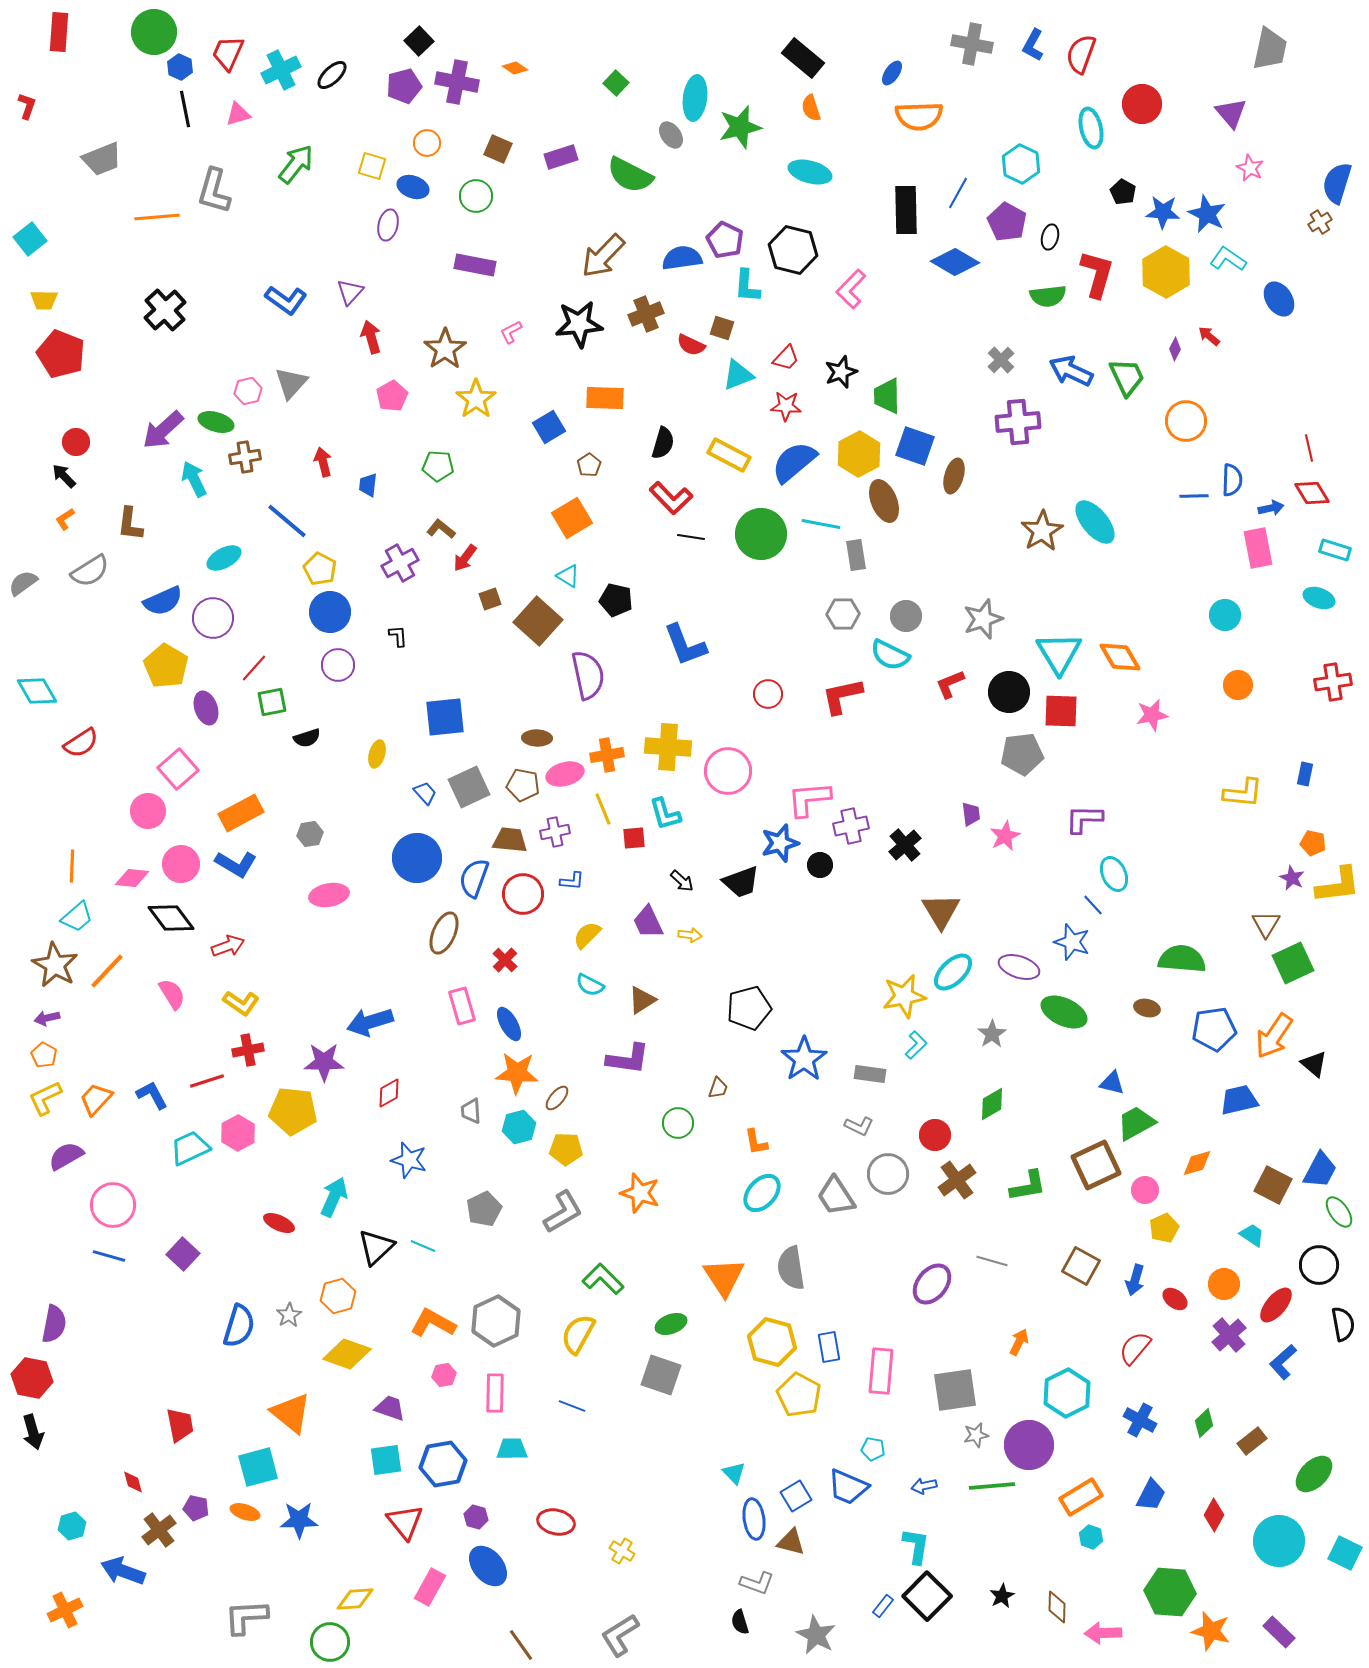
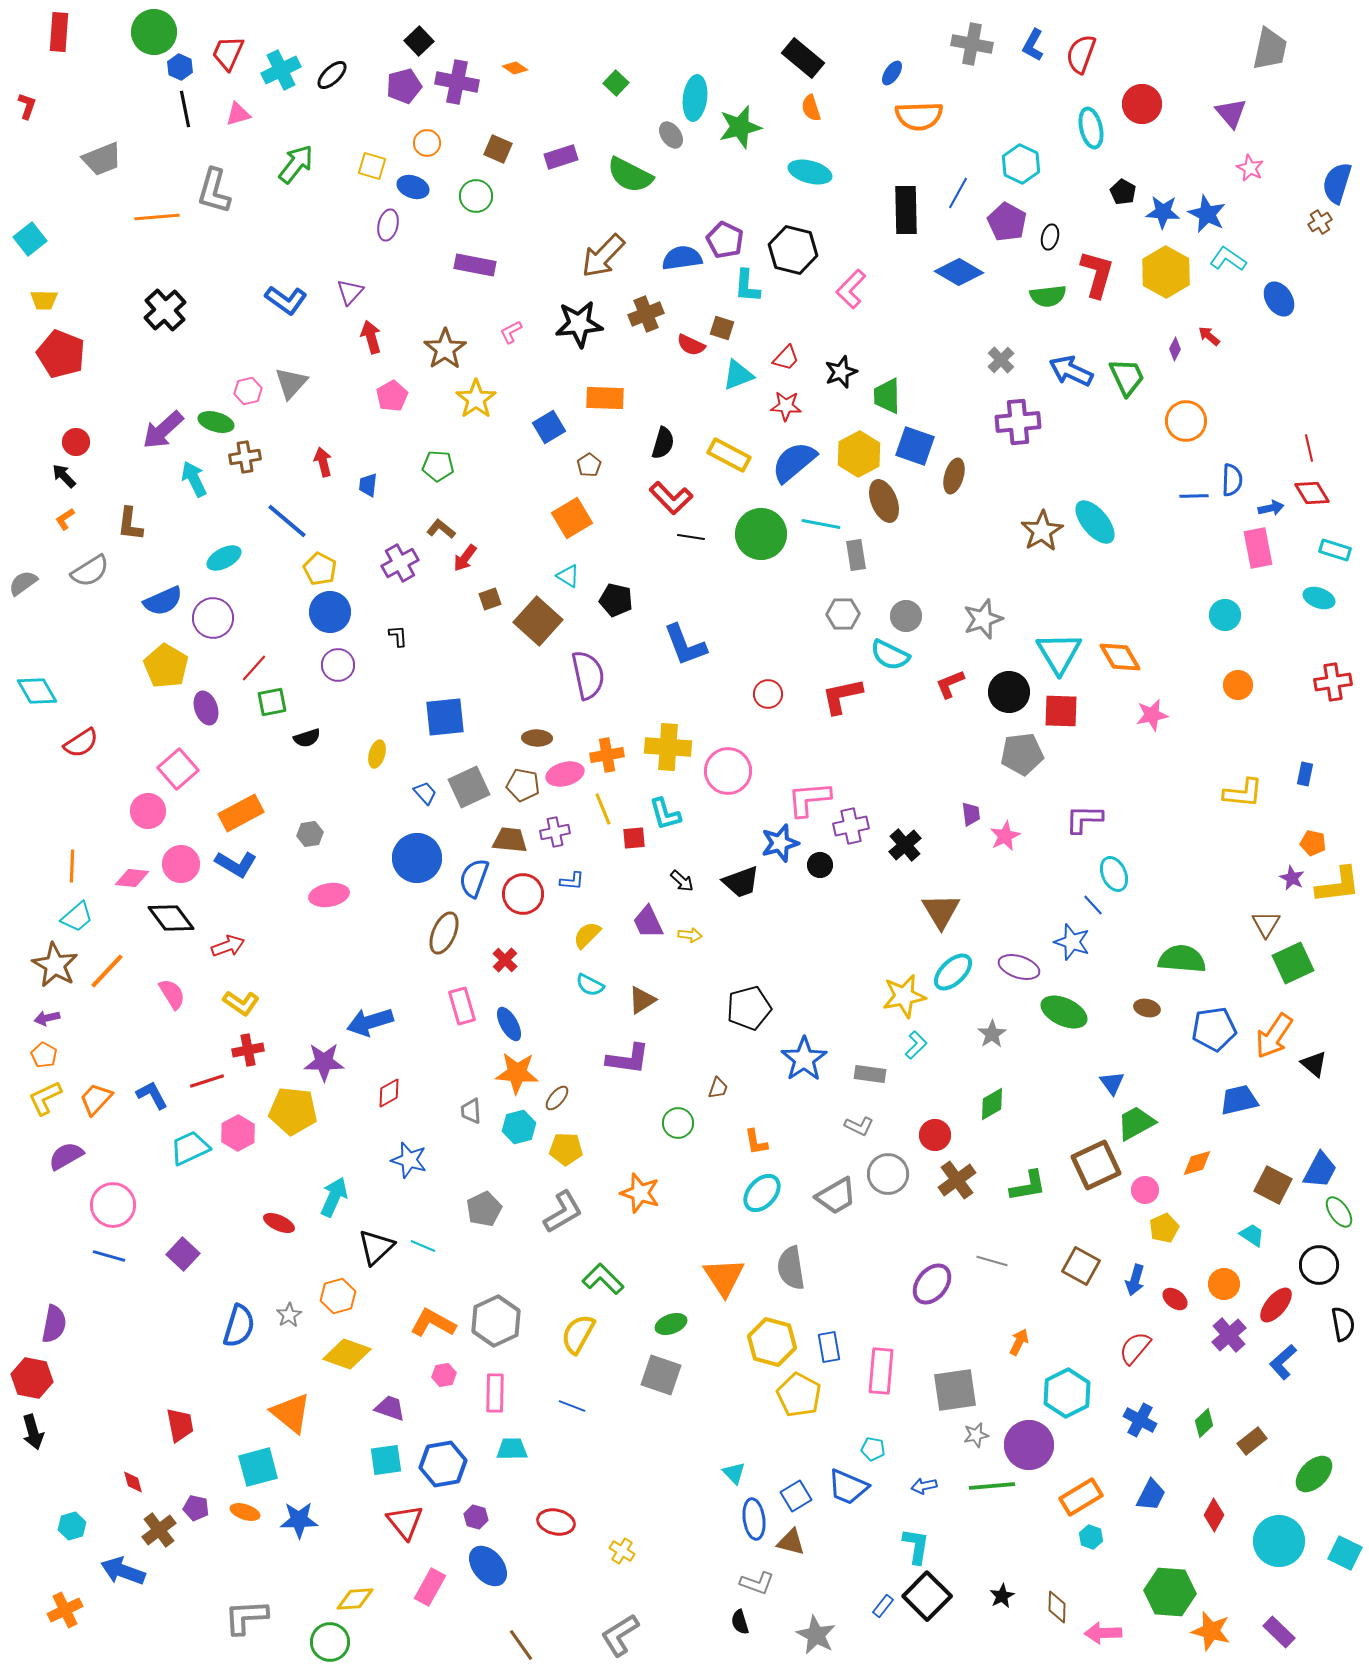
blue diamond at (955, 262): moved 4 px right, 10 px down
blue triangle at (1112, 1083): rotated 40 degrees clockwise
gray trapezoid at (836, 1196): rotated 87 degrees counterclockwise
